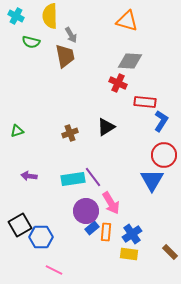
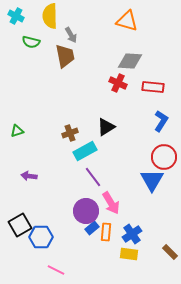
red rectangle: moved 8 px right, 15 px up
red circle: moved 2 px down
cyan rectangle: moved 12 px right, 28 px up; rotated 20 degrees counterclockwise
pink line: moved 2 px right
